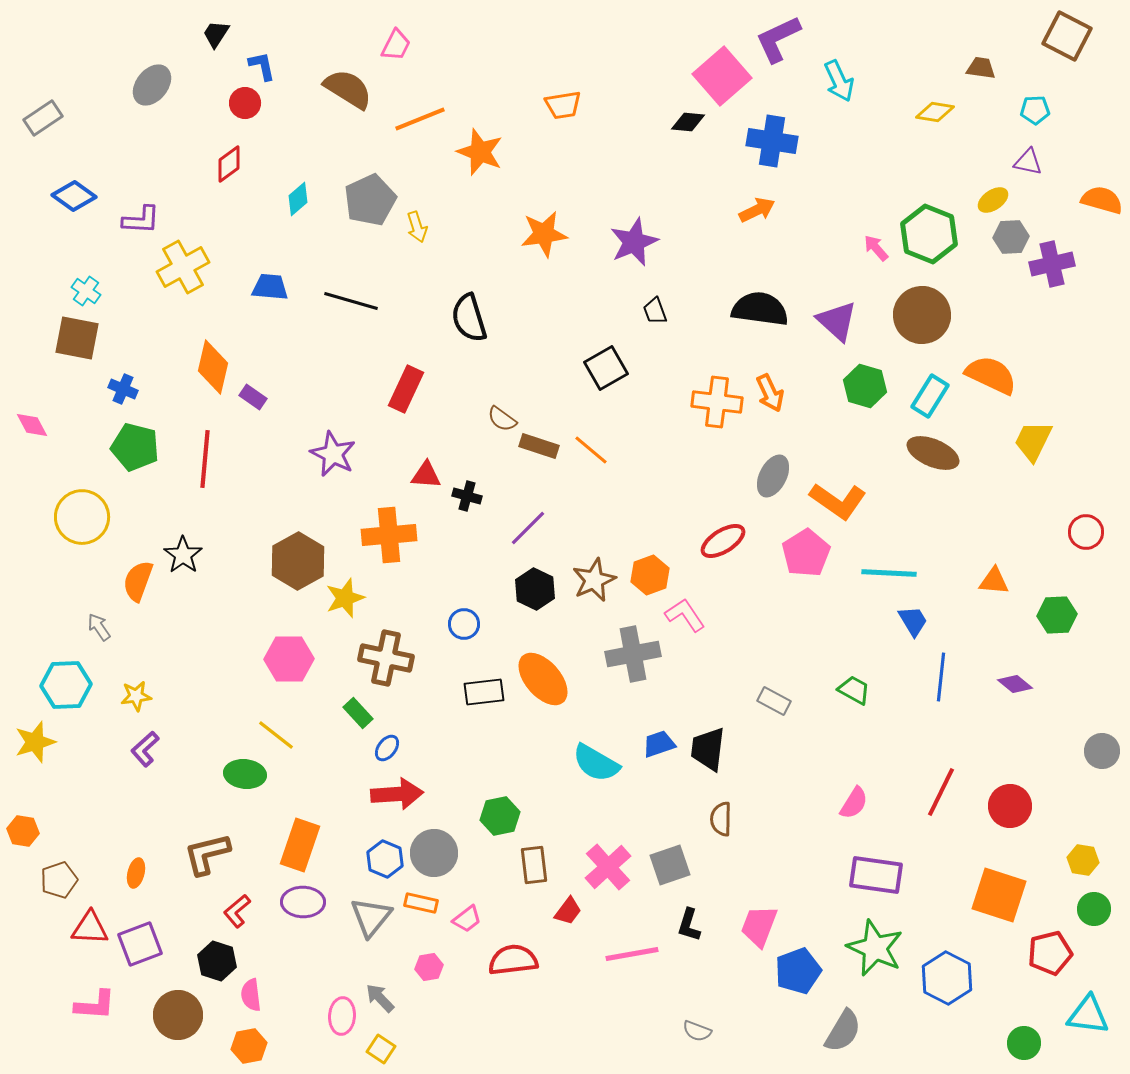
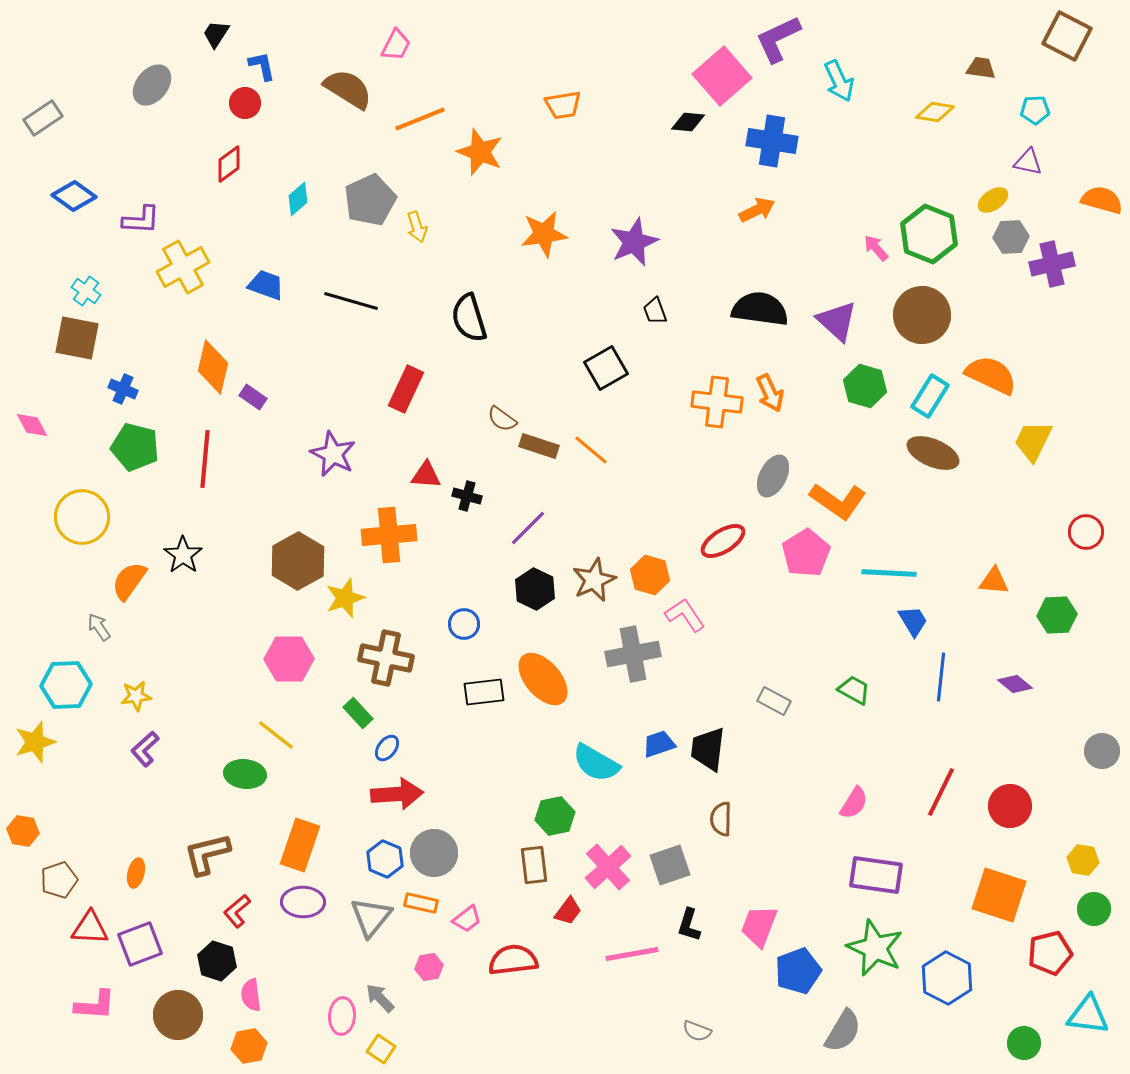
blue trapezoid at (270, 287): moved 4 px left, 2 px up; rotated 15 degrees clockwise
orange hexagon at (650, 575): rotated 24 degrees counterclockwise
orange semicircle at (138, 581): moved 9 px left; rotated 15 degrees clockwise
green hexagon at (500, 816): moved 55 px right
